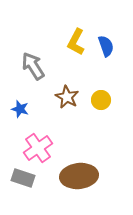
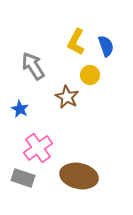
yellow circle: moved 11 px left, 25 px up
blue star: rotated 12 degrees clockwise
brown ellipse: rotated 18 degrees clockwise
